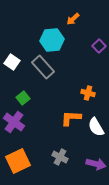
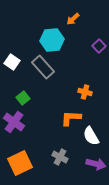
orange cross: moved 3 px left, 1 px up
white semicircle: moved 5 px left, 9 px down
orange square: moved 2 px right, 2 px down
